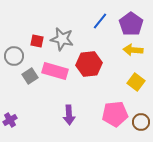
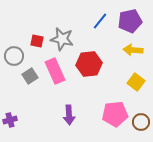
purple pentagon: moved 1 px left, 3 px up; rotated 25 degrees clockwise
pink rectangle: rotated 50 degrees clockwise
purple cross: rotated 16 degrees clockwise
